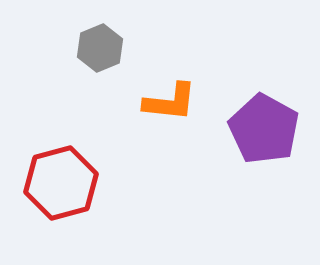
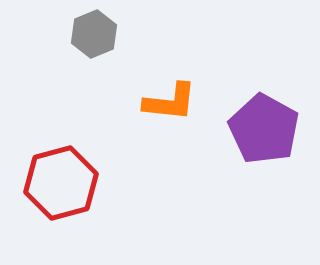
gray hexagon: moved 6 px left, 14 px up
